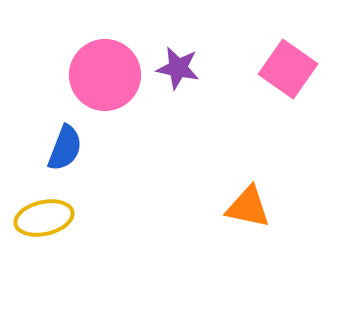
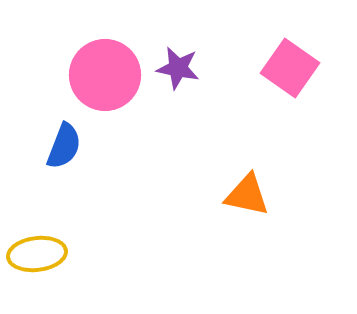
pink square: moved 2 px right, 1 px up
blue semicircle: moved 1 px left, 2 px up
orange triangle: moved 1 px left, 12 px up
yellow ellipse: moved 7 px left, 36 px down; rotated 6 degrees clockwise
